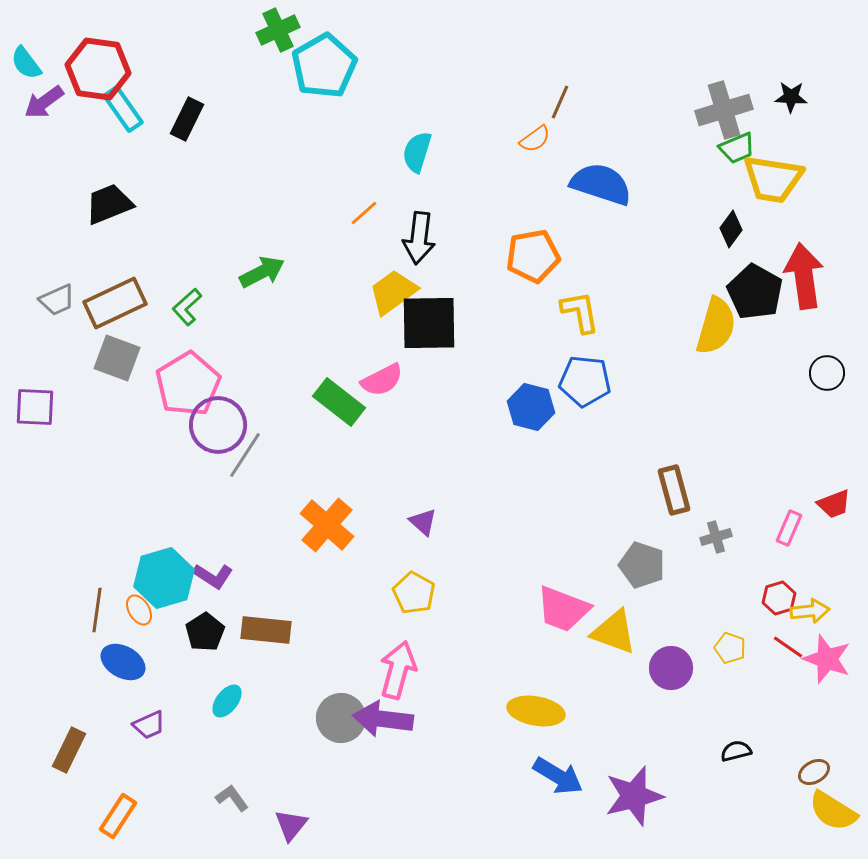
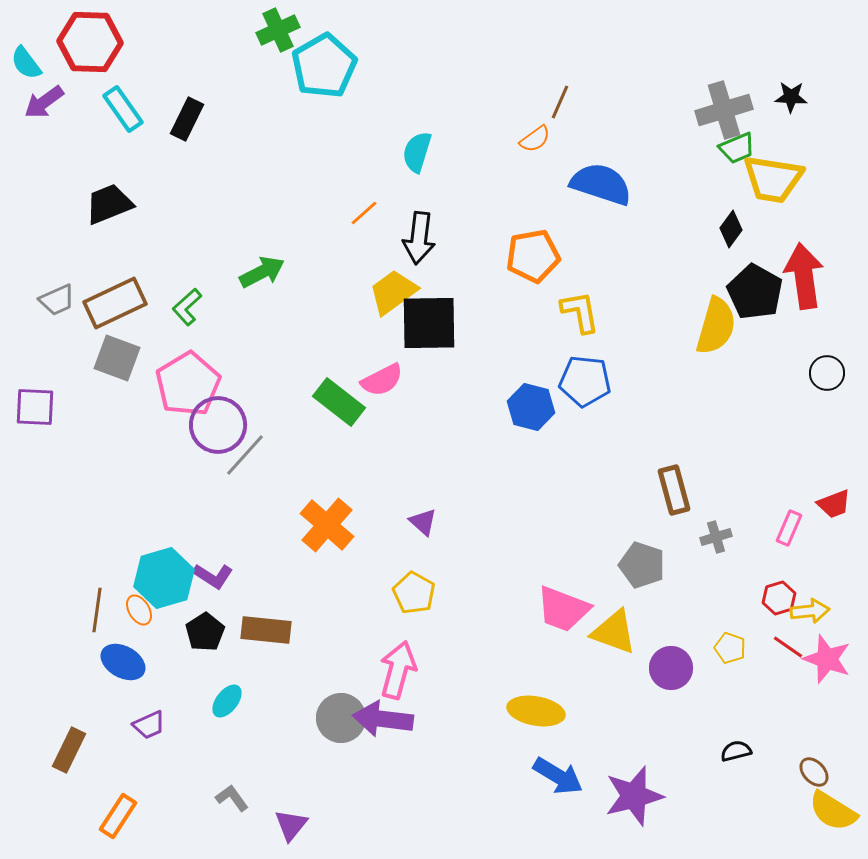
red hexagon at (98, 69): moved 8 px left, 27 px up; rotated 6 degrees counterclockwise
gray line at (245, 455): rotated 9 degrees clockwise
brown ellipse at (814, 772): rotated 76 degrees clockwise
